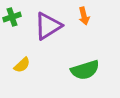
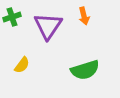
purple triangle: rotated 24 degrees counterclockwise
yellow semicircle: rotated 12 degrees counterclockwise
